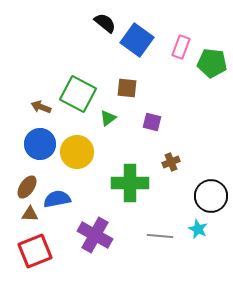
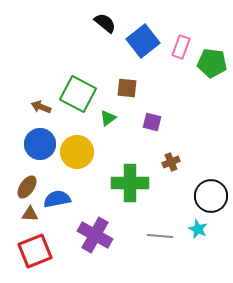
blue square: moved 6 px right, 1 px down; rotated 16 degrees clockwise
